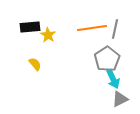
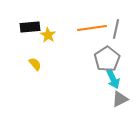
gray line: moved 1 px right
